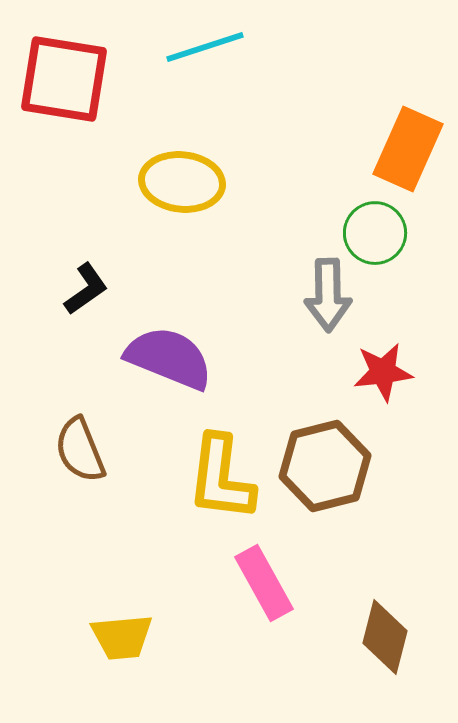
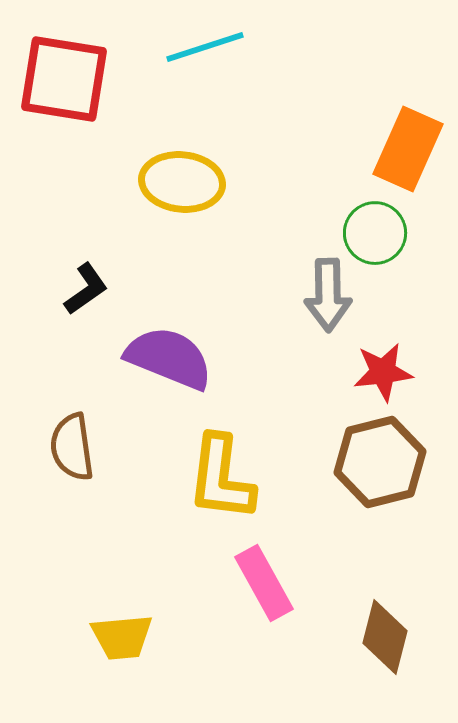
brown semicircle: moved 8 px left, 3 px up; rotated 14 degrees clockwise
brown hexagon: moved 55 px right, 4 px up
